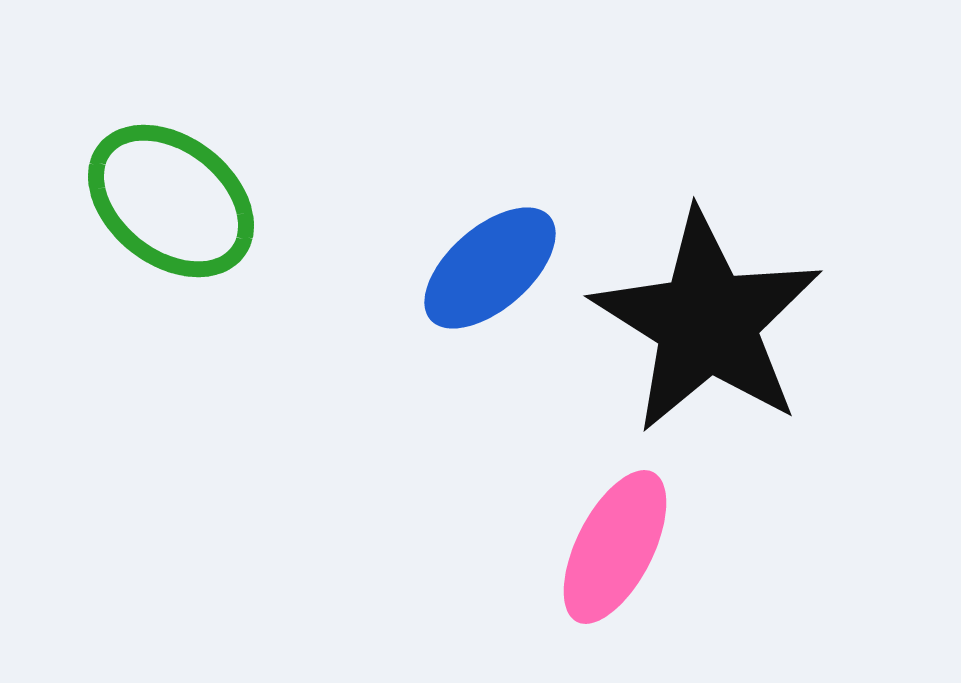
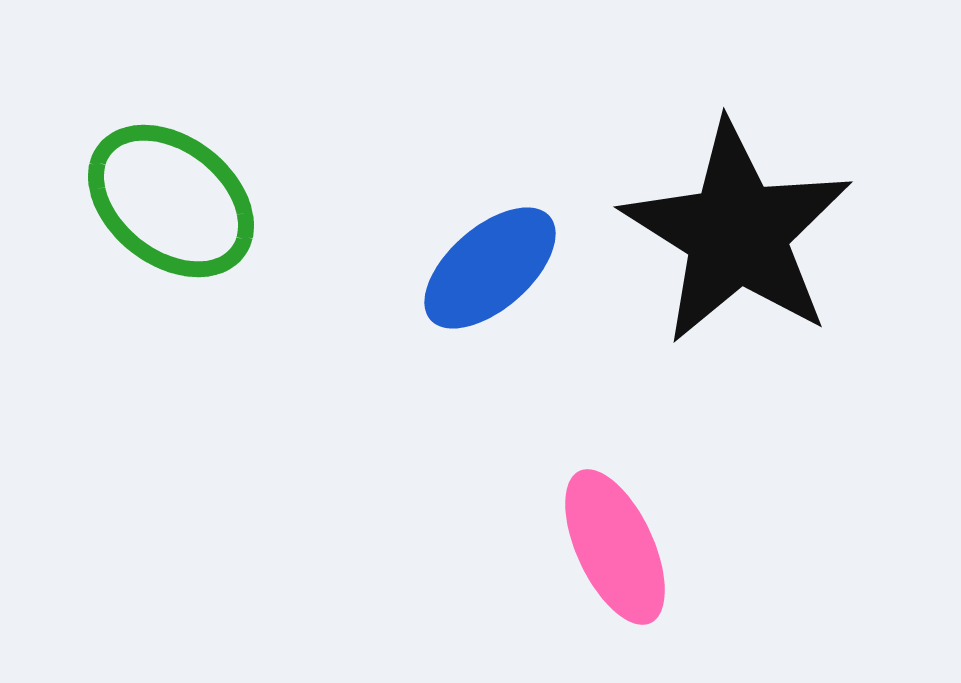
black star: moved 30 px right, 89 px up
pink ellipse: rotated 52 degrees counterclockwise
